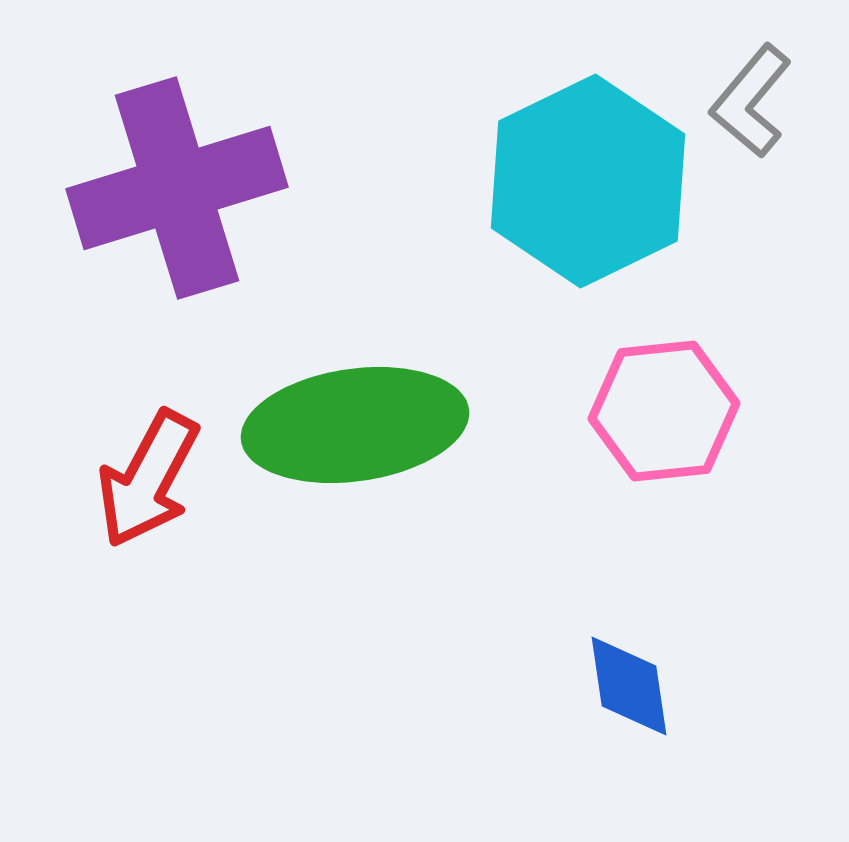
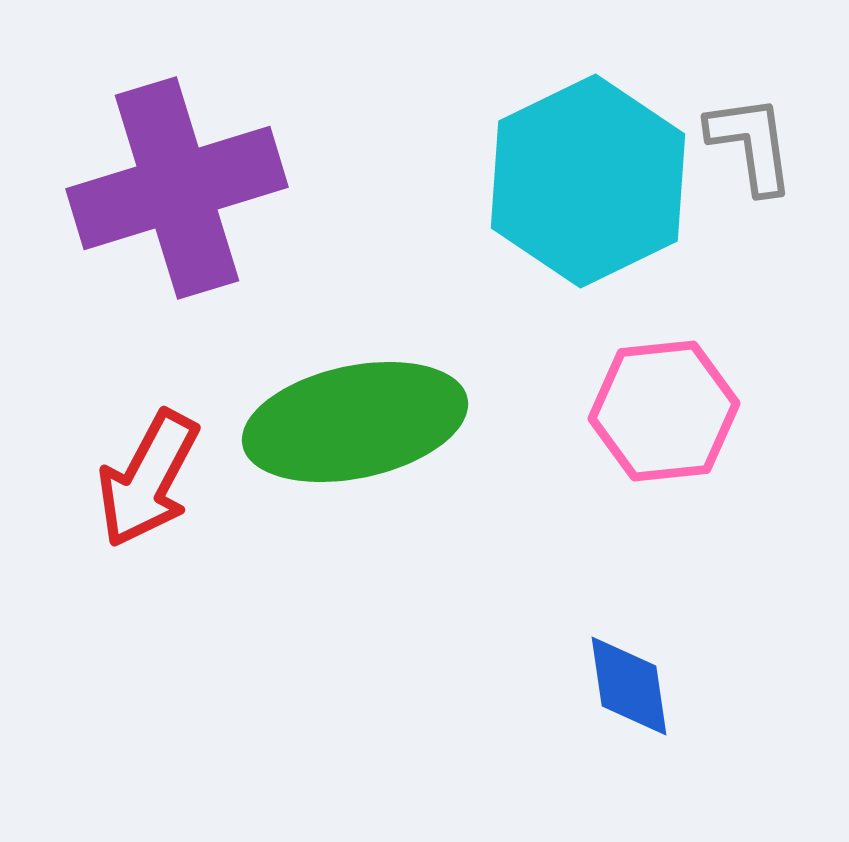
gray L-shape: moved 43 px down; rotated 132 degrees clockwise
green ellipse: moved 3 px up; rotated 4 degrees counterclockwise
